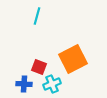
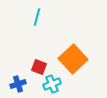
cyan line: moved 1 px down
orange square: rotated 16 degrees counterclockwise
blue cross: moved 6 px left; rotated 21 degrees counterclockwise
